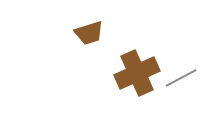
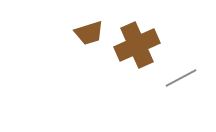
brown cross: moved 28 px up
